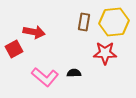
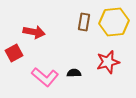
red square: moved 4 px down
red star: moved 3 px right, 9 px down; rotated 15 degrees counterclockwise
